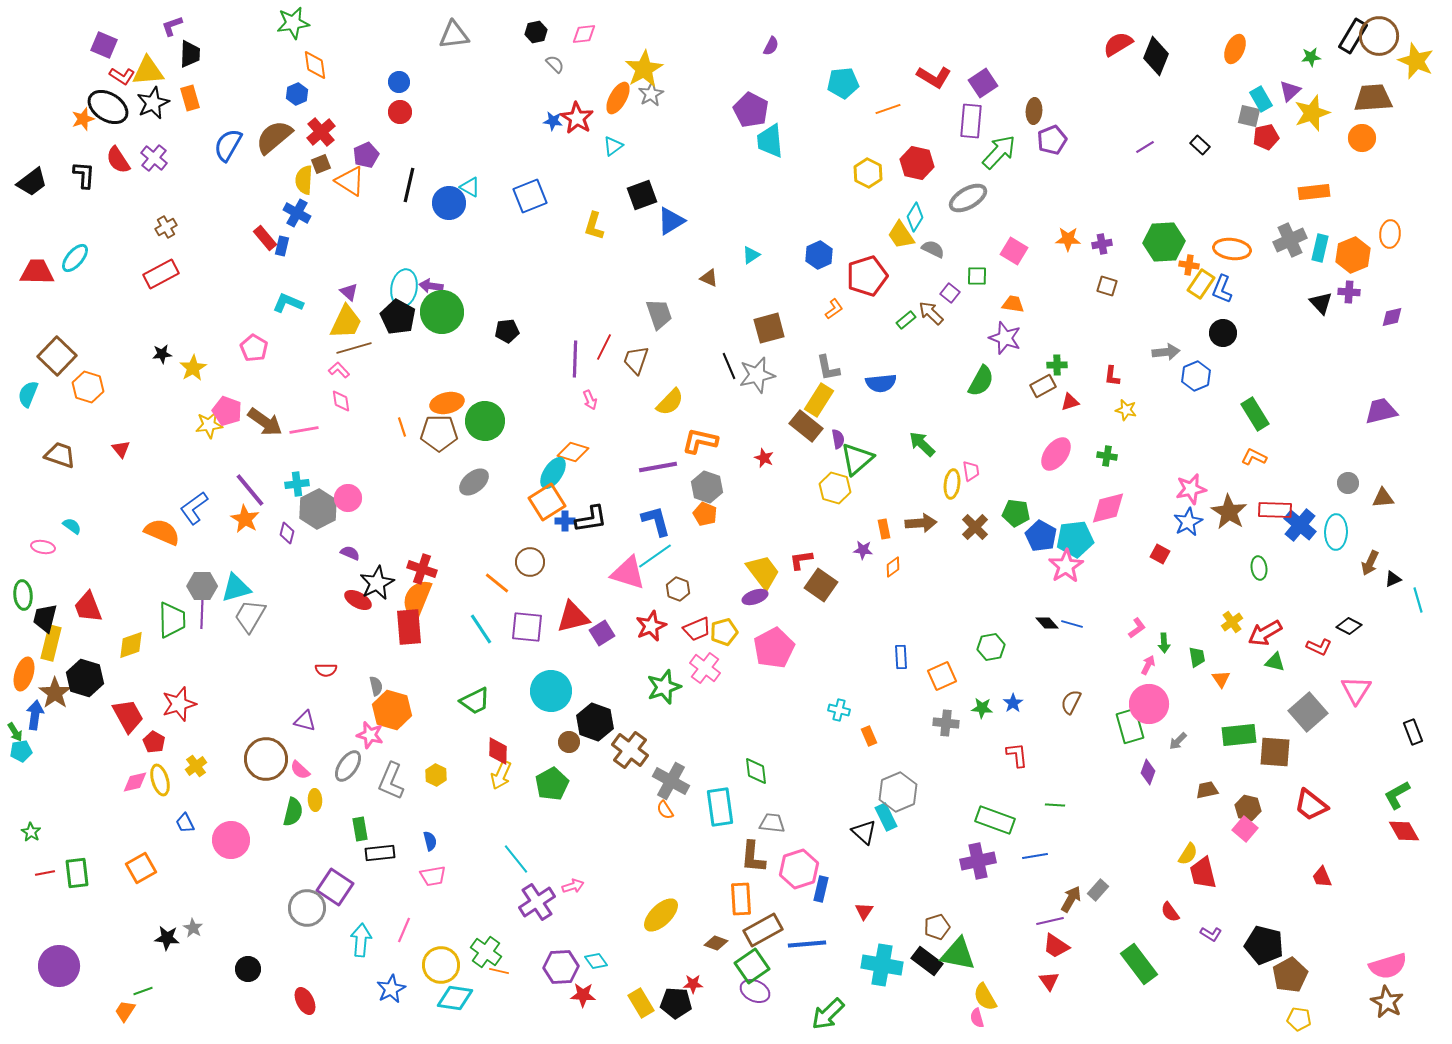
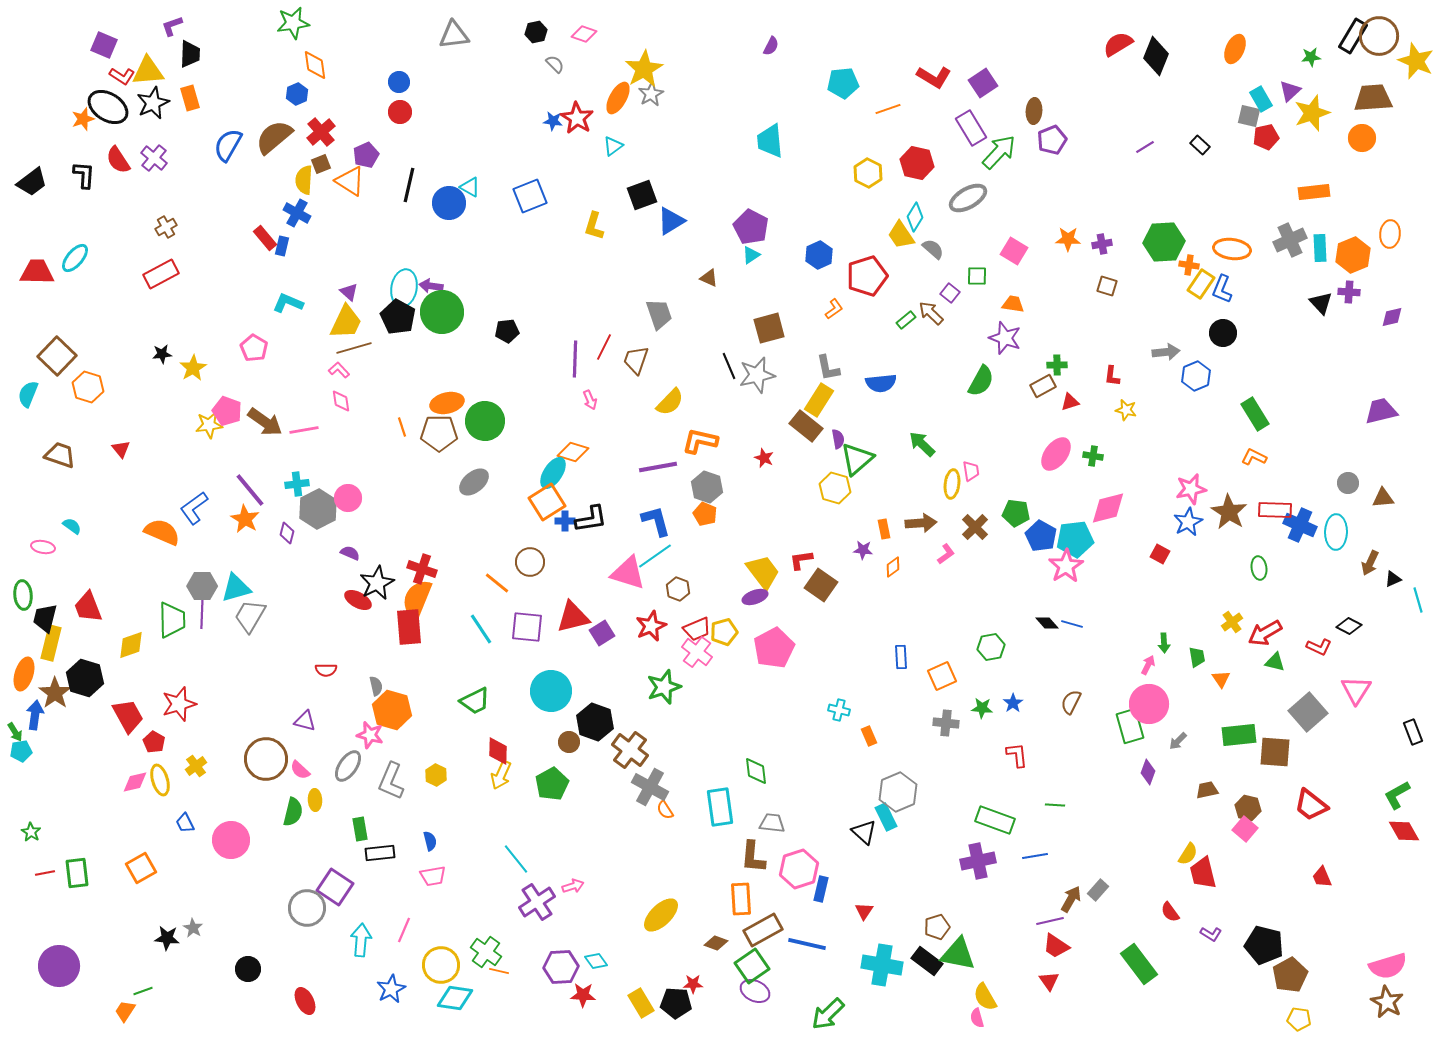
pink diamond at (584, 34): rotated 25 degrees clockwise
purple pentagon at (751, 110): moved 117 px down
purple rectangle at (971, 121): moved 7 px down; rotated 36 degrees counterclockwise
cyan rectangle at (1320, 248): rotated 16 degrees counterclockwise
gray semicircle at (933, 249): rotated 15 degrees clockwise
green cross at (1107, 456): moved 14 px left
blue cross at (1300, 525): rotated 16 degrees counterclockwise
pink L-shape at (1137, 628): moved 191 px left, 74 px up
pink cross at (705, 668): moved 8 px left, 16 px up
gray cross at (671, 781): moved 21 px left, 6 px down
blue line at (807, 944): rotated 18 degrees clockwise
